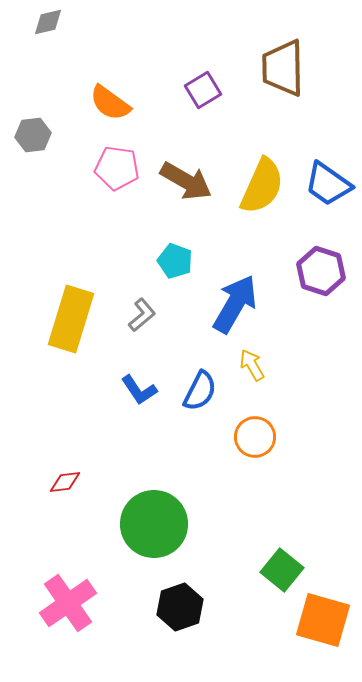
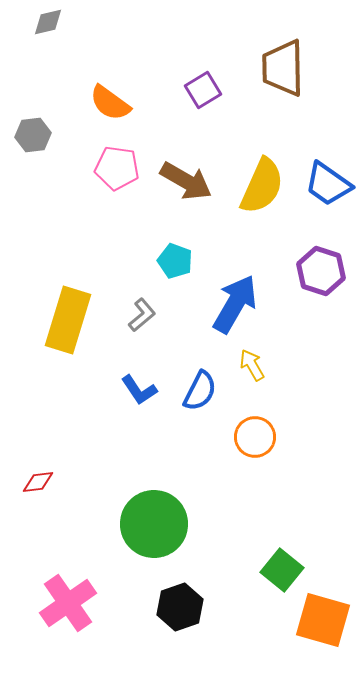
yellow rectangle: moved 3 px left, 1 px down
red diamond: moved 27 px left
